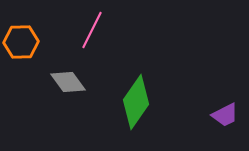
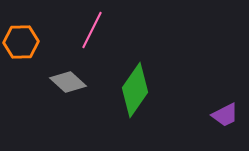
gray diamond: rotated 12 degrees counterclockwise
green diamond: moved 1 px left, 12 px up
